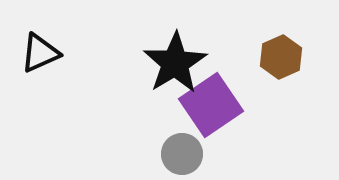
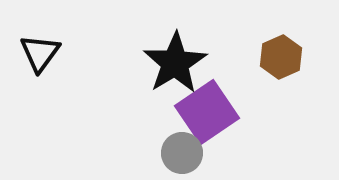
black triangle: rotated 30 degrees counterclockwise
purple square: moved 4 px left, 7 px down
gray circle: moved 1 px up
